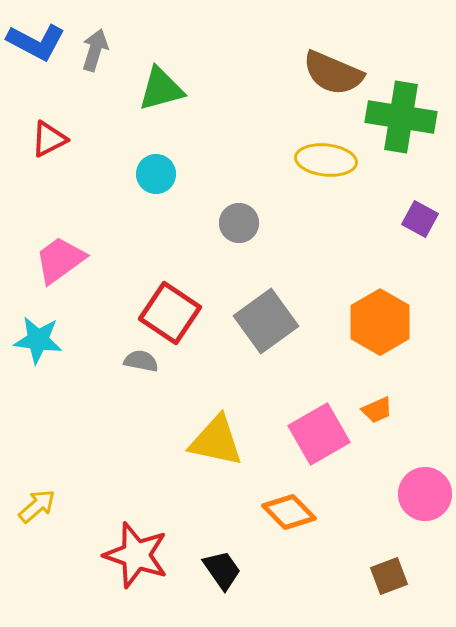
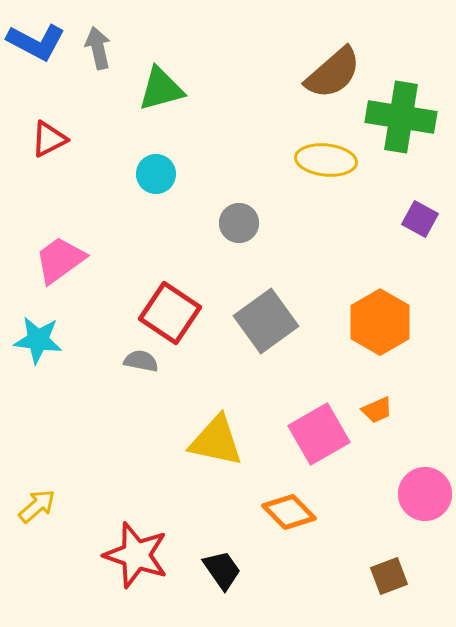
gray arrow: moved 3 px right, 2 px up; rotated 30 degrees counterclockwise
brown semicircle: rotated 64 degrees counterclockwise
